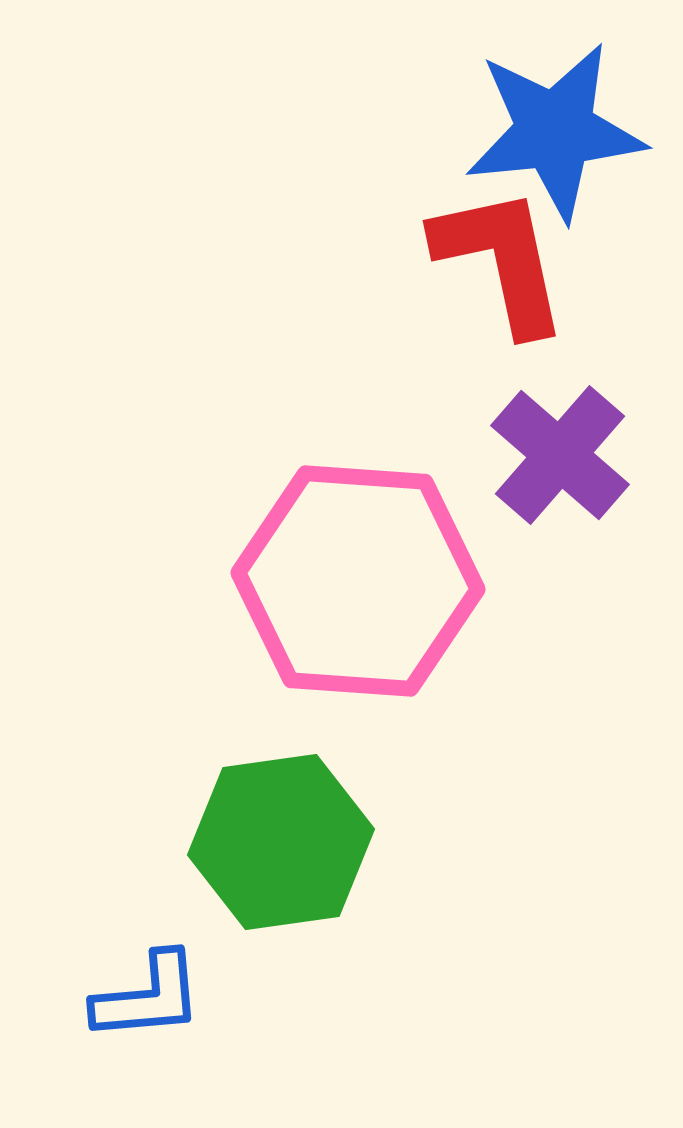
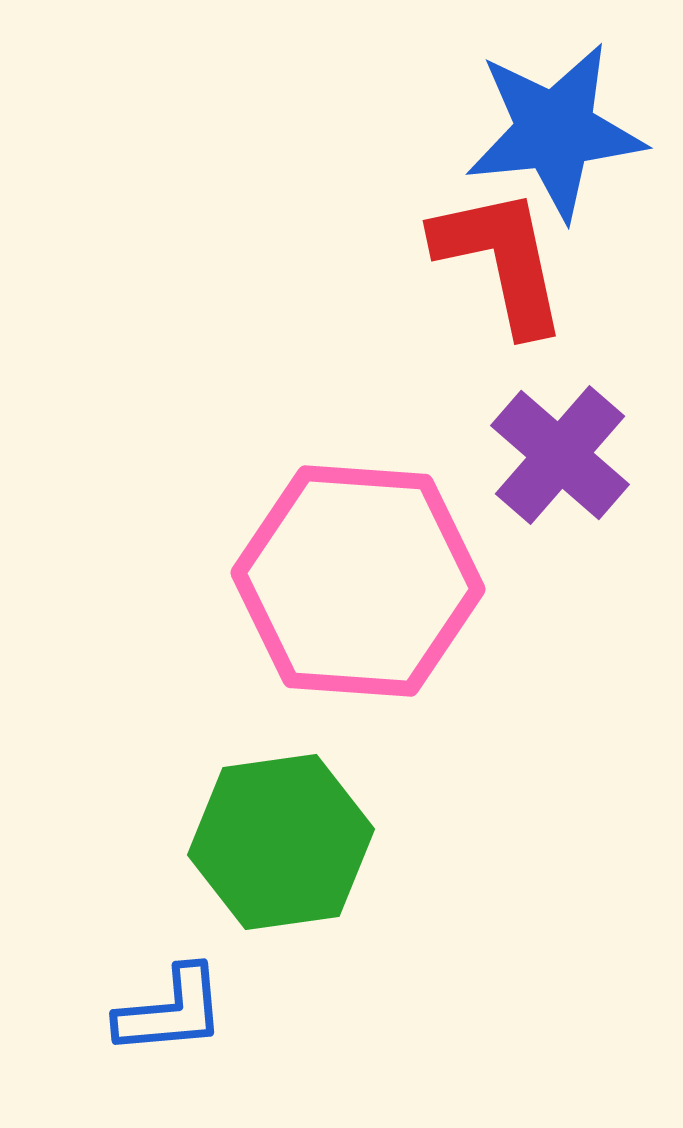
blue L-shape: moved 23 px right, 14 px down
